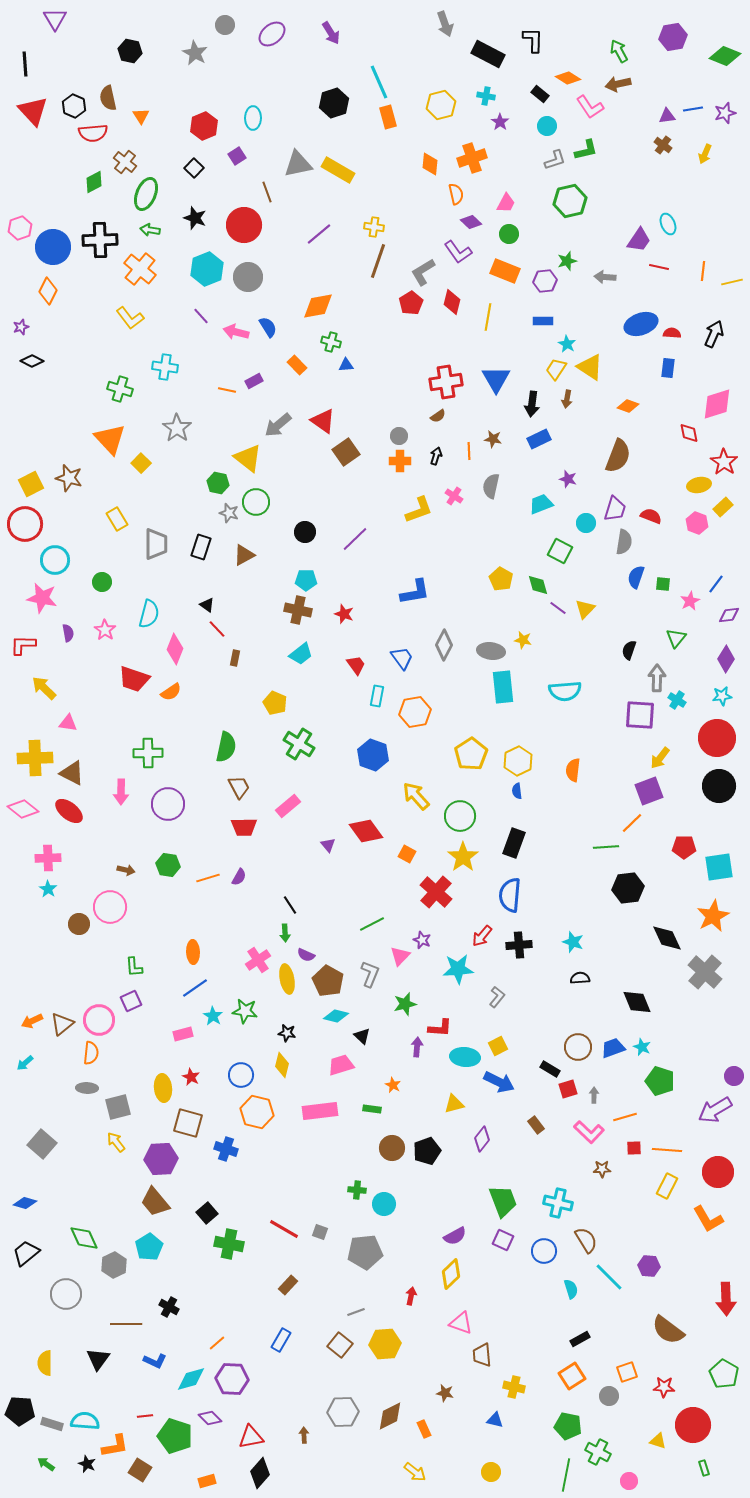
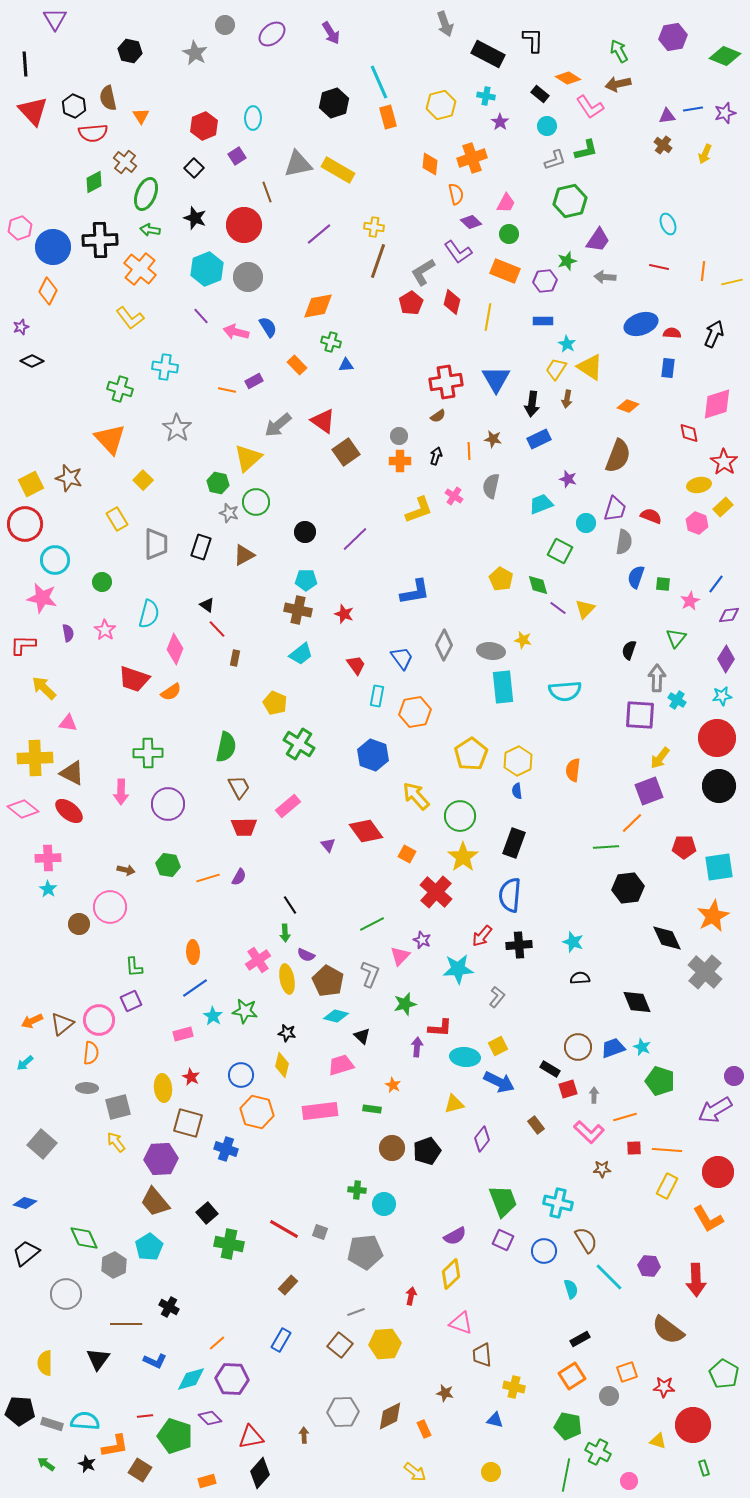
purple trapezoid at (639, 240): moved 41 px left
yellow triangle at (248, 458): rotated 40 degrees clockwise
yellow square at (141, 463): moved 2 px right, 17 px down
red arrow at (726, 1299): moved 30 px left, 19 px up
